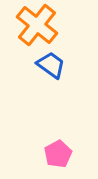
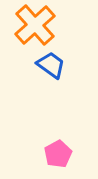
orange cross: moved 2 px left; rotated 9 degrees clockwise
